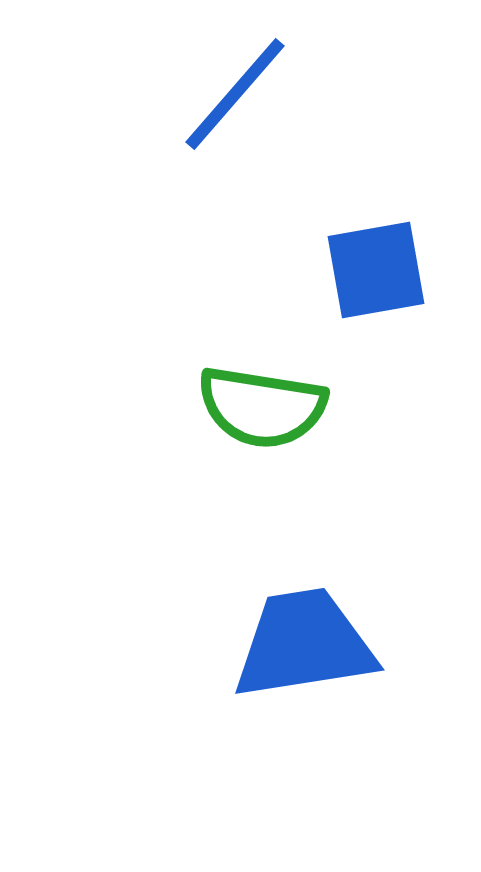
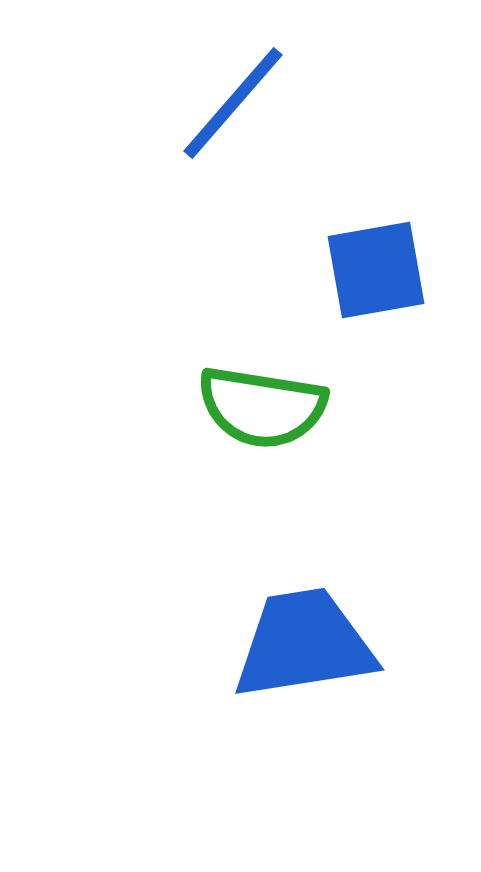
blue line: moved 2 px left, 9 px down
